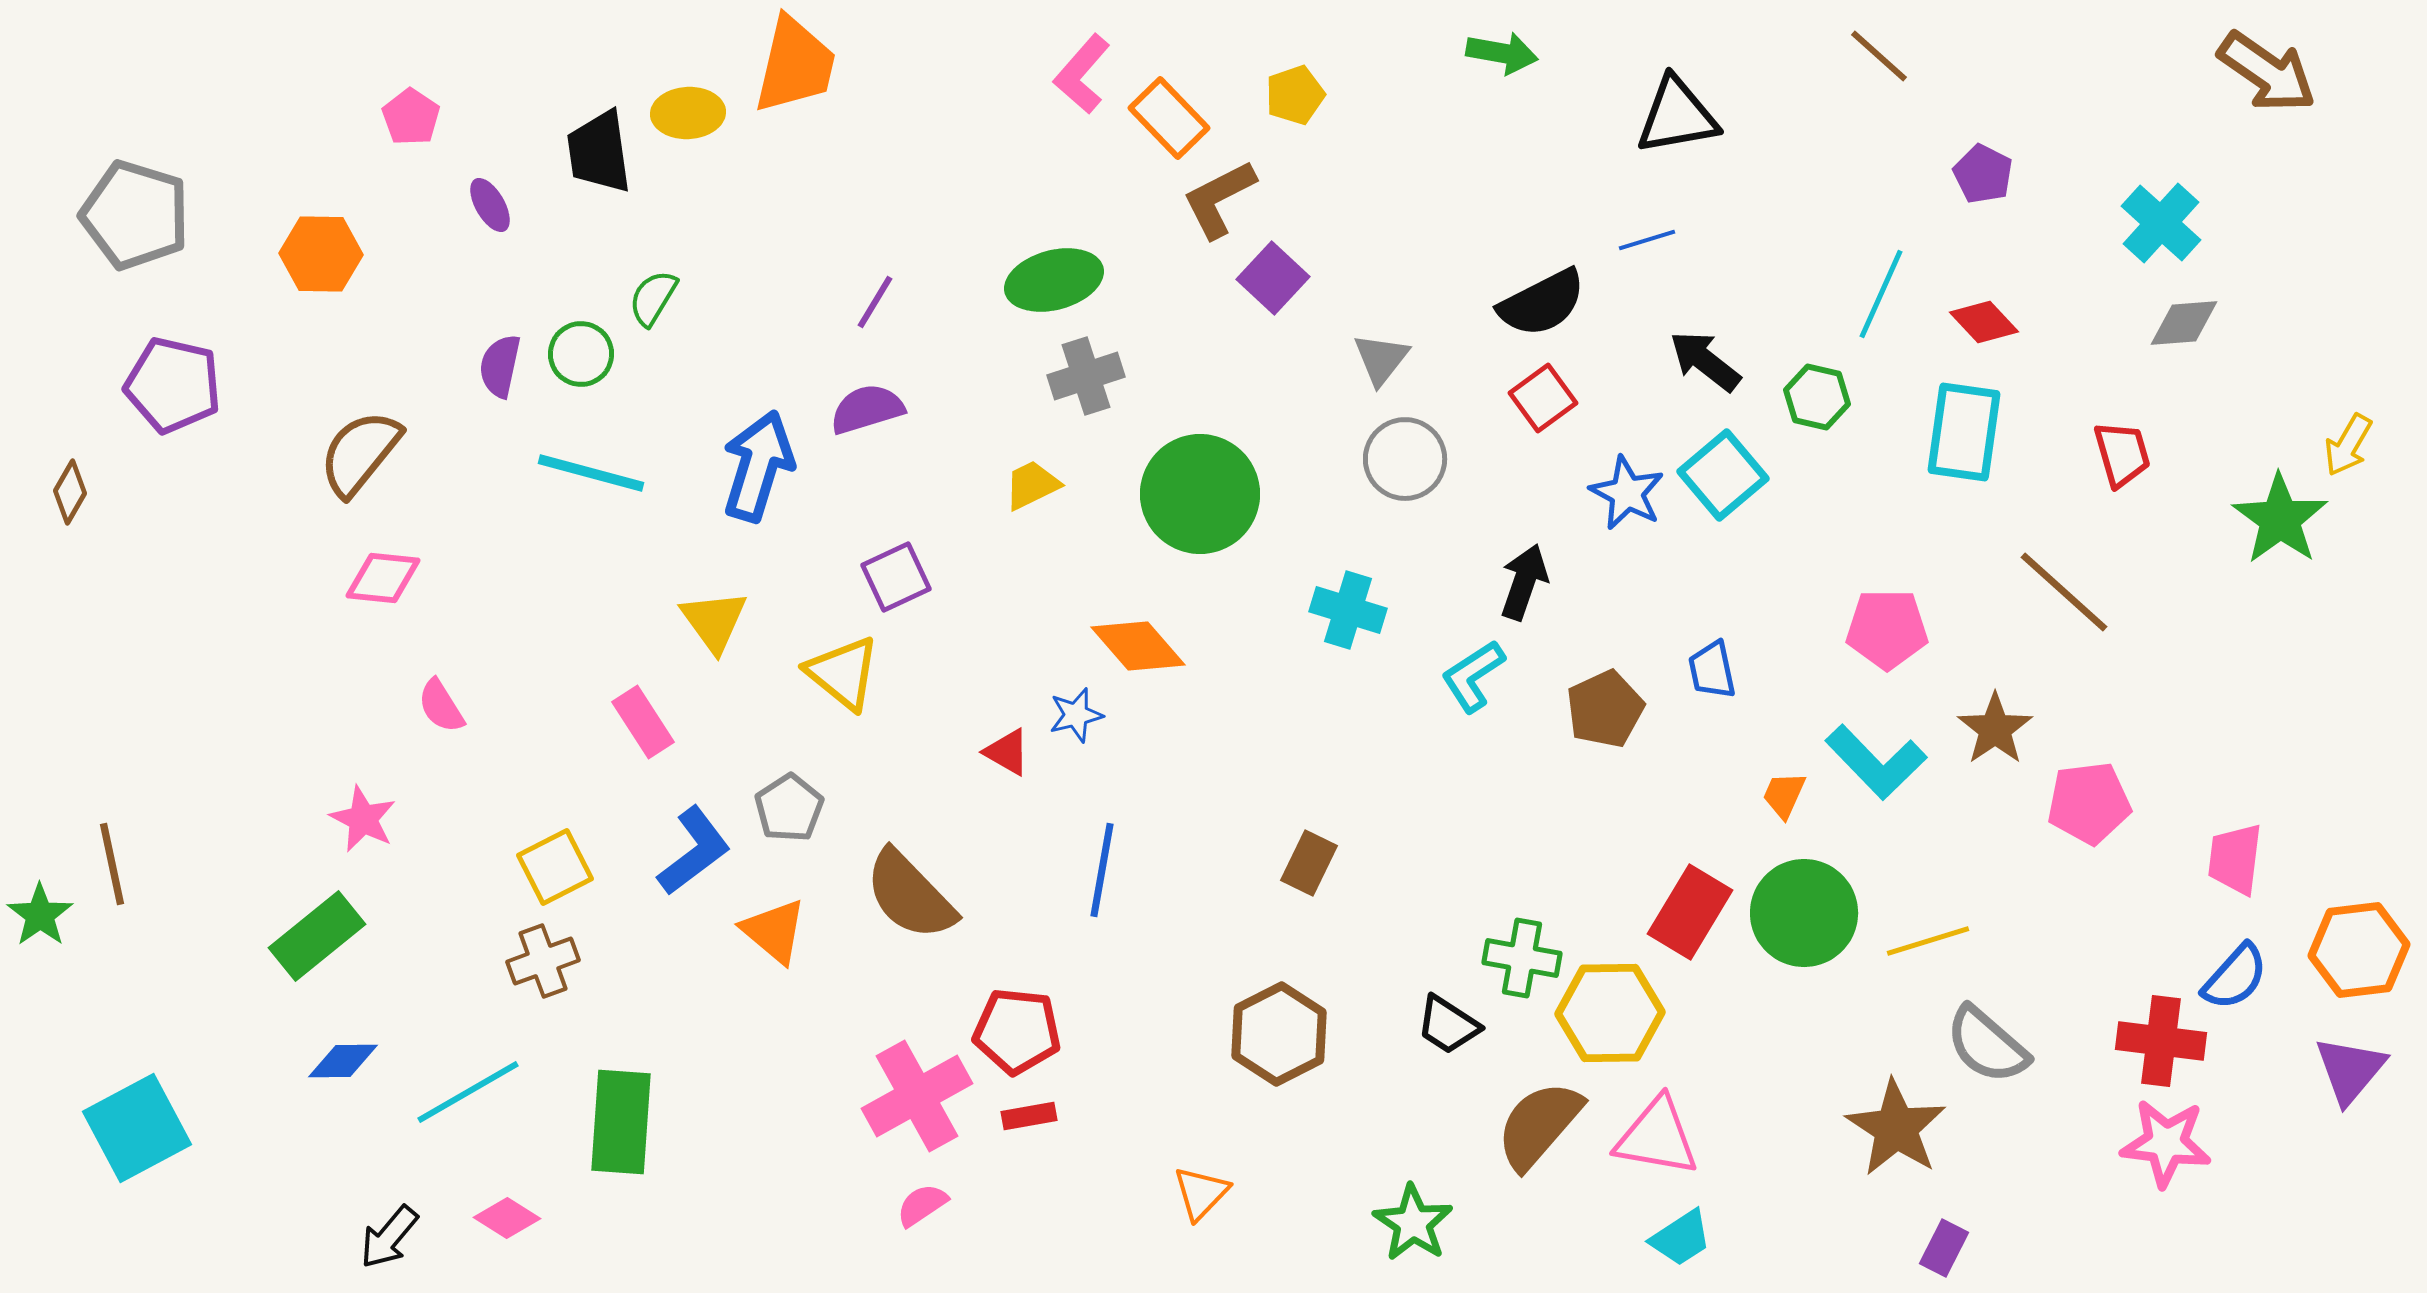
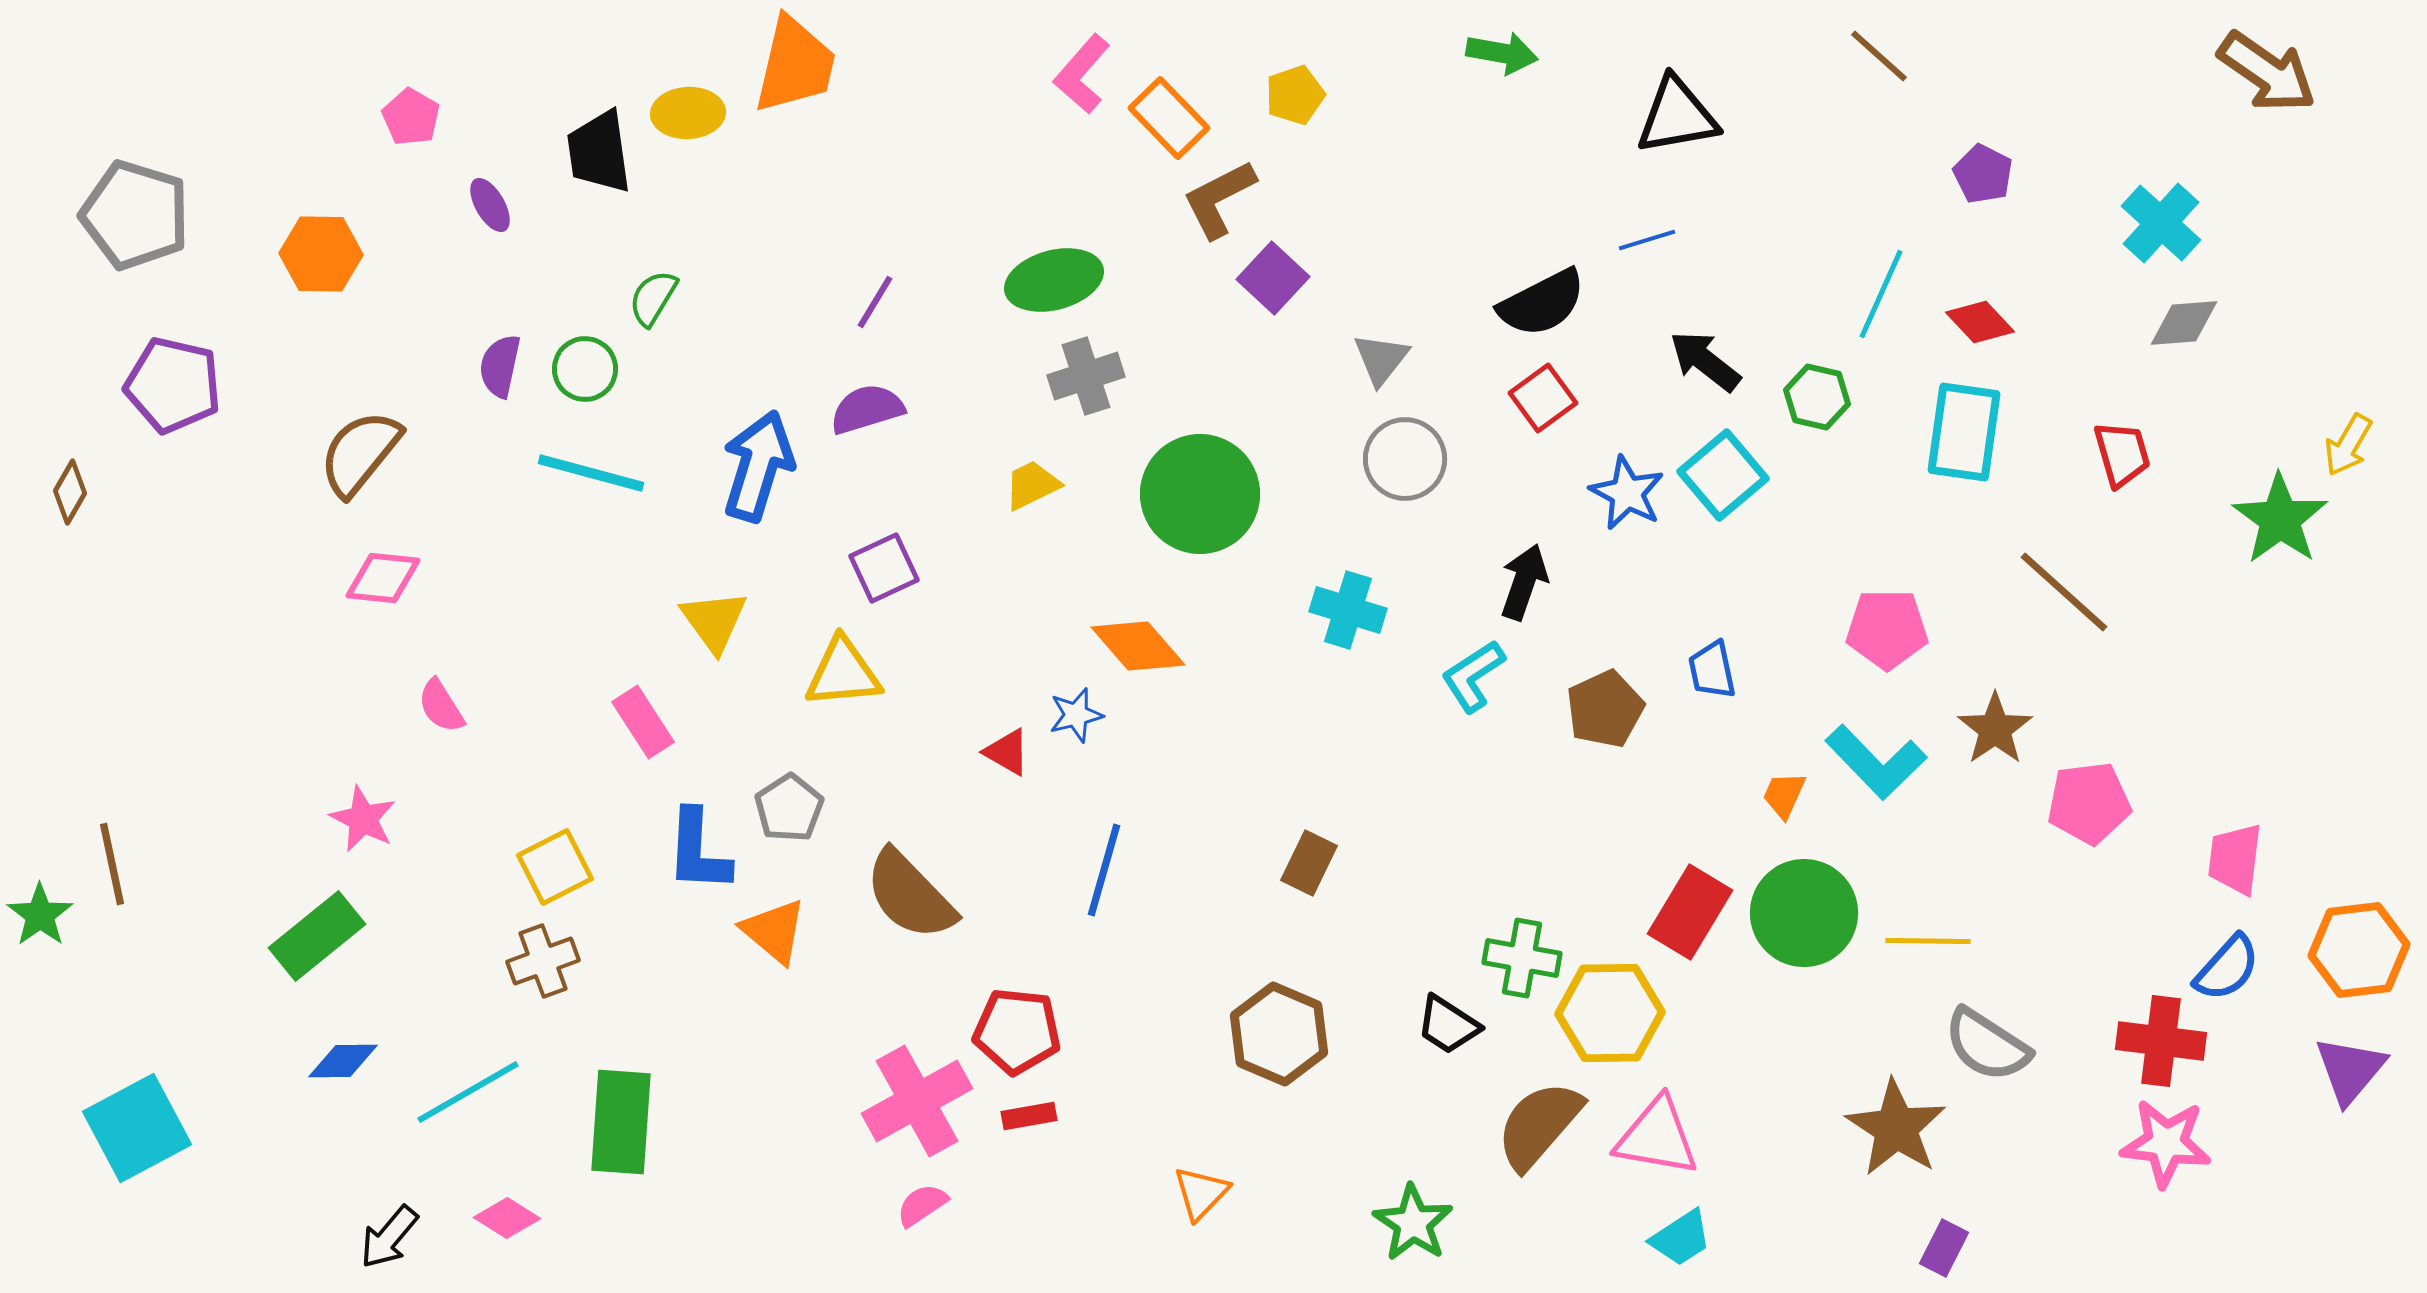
pink pentagon at (411, 117): rotated 4 degrees counterclockwise
red diamond at (1984, 322): moved 4 px left
green circle at (581, 354): moved 4 px right, 15 px down
purple square at (896, 577): moved 12 px left, 9 px up
yellow triangle at (843, 673): rotated 44 degrees counterclockwise
blue L-shape at (694, 851): moved 4 px right; rotated 130 degrees clockwise
blue line at (1102, 870): moved 2 px right; rotated 6 degrees clockwise
yellow line at (1928, 941): rotated 18 degrees clockwise
blue semicircle at (2235, 977): moved 8 px left, 9 px up
brown hexagon at (1279, 1034): rotated 10 degrees counterclockwise
gray semicircle at (1987, 1045): rotated 8 degrees counterclockwise
pink cross at (917, 1096): moved 5 px down
